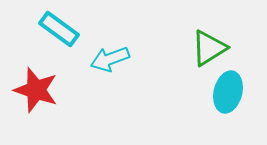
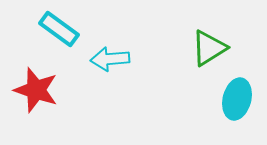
cyan arrow: rotated 15 degrees clockwise
cyan ellipse: moved 9 px right, 7 px down
